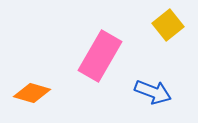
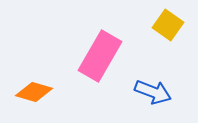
yellow square: rotated 16 degrees counterclockwise
orange diamond: moved 2 px right, 1 px up
